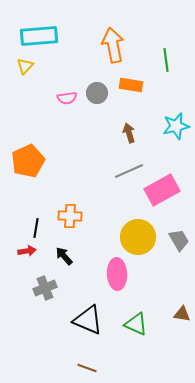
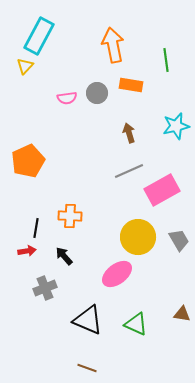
cyan rectangle: rotated 57 degrees counterclockwise
pink ellipse: rotated 56 degrees clockwise
